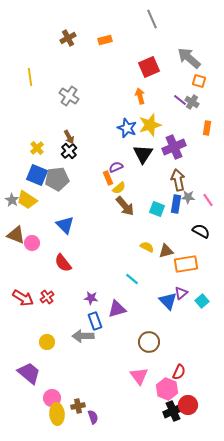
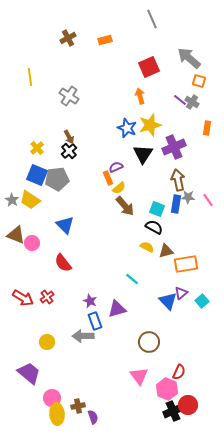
yellow trapezoid at (27, 200): moved 3 px right
black semicircle at (201, 231): moved 47 px left, 4 px up
purple star at (91, 298): moved 1 px left, 3 px down; rotated 16 degrees clockwise
